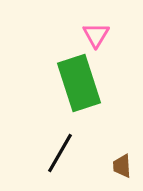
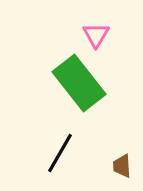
green rectangle: rotated 20 degrees counterclockwise
